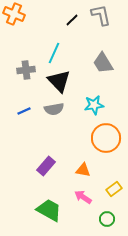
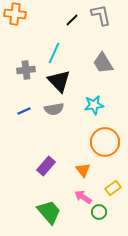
orange cross: moved 1 px right; rotated 15 degrees counterclockwise
orange circle: moved 1 px left, 4 px down
orange triangle: rotated 42 degrees clockwise
yellow rectangle: moved 1 px left, 1 px up
green trapezoid: moved 2 px down; rotated 20 degrees clockwise
green circle: moved 8 px left, 7 px up
